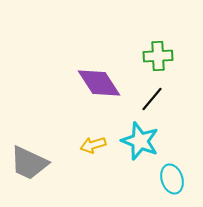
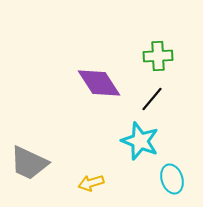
yellow arrow: moved 2 px left, 38 px down
